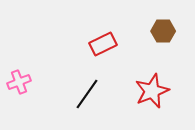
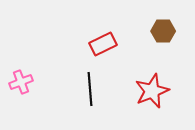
pink cross: moved 2 px right
black line: moved 3 px right, 5 px up; rotated 40 degrees counterclockwise
